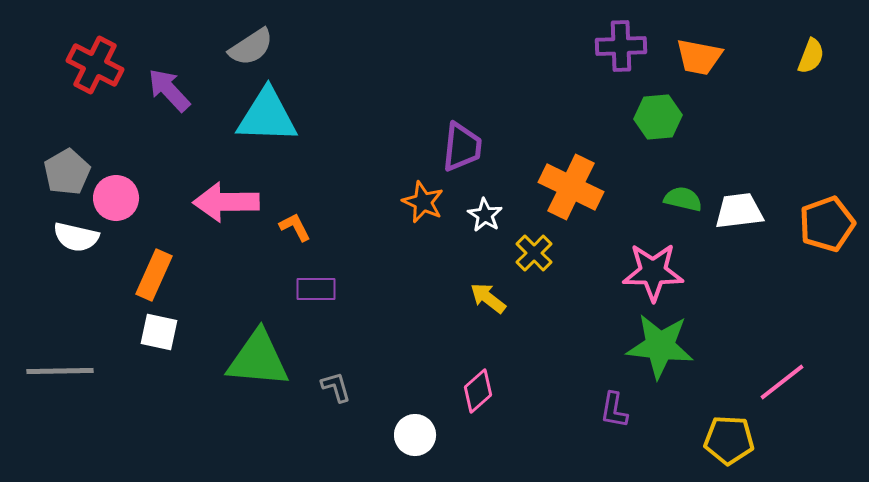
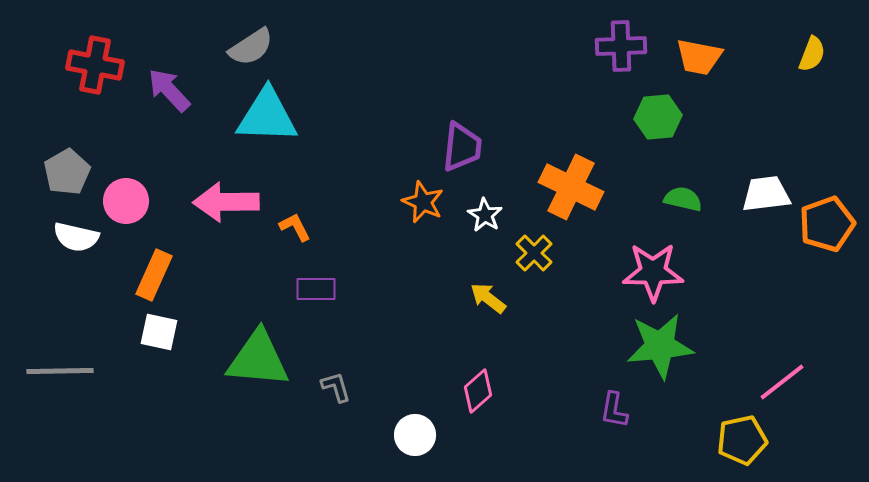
yellow semicircle: moved 1 px right, 2 px up
red cross: rotated 16 degrees counterclockwise
pink circle: moved 10 px right, 3 px down
white trapezoid: moved 27 px right, 17 px up
green star: rotated 12 degrees counterclockwise
yellow pentagon: moved 13 px right; rotated 15 degrees counterclockwise
